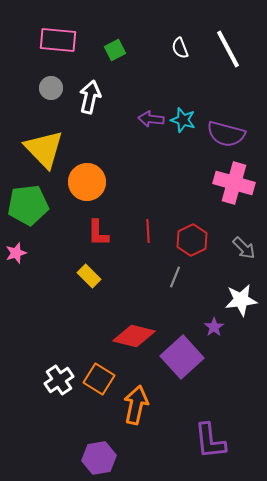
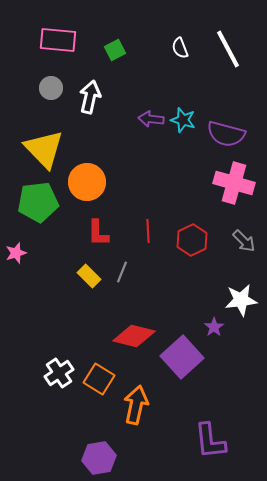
green pentagon: moved 10 px right, 3 px up
gray arrow: moved 7 px up
gray line: moved 53 px left, 5 px up
white cross: moved 7 px up
